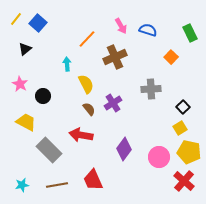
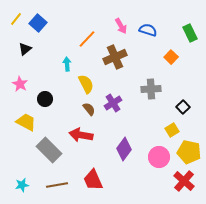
black circle: moved 2 px right, 3 px down
yellow square: moved 8 px left, 2 px down
